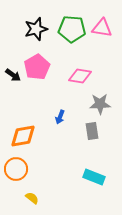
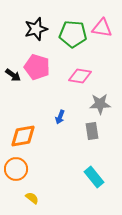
green pentagon: moved 1 px right, 5 px down
pink pentagon: rotated 25 degrees counterclockwise
cyan rectangle: rotated 30 degrees clockwise
